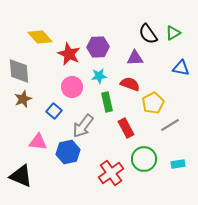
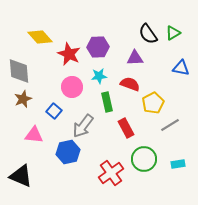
pink triangle: moved 4 px left, 7 px up
